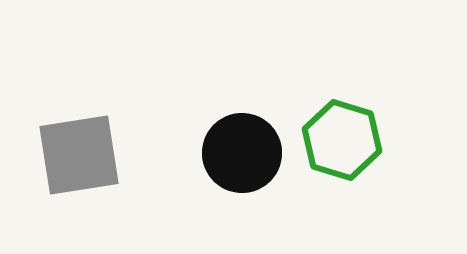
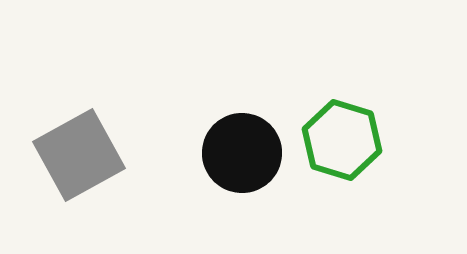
gray square: rotated 20 degrees counterclockwise
